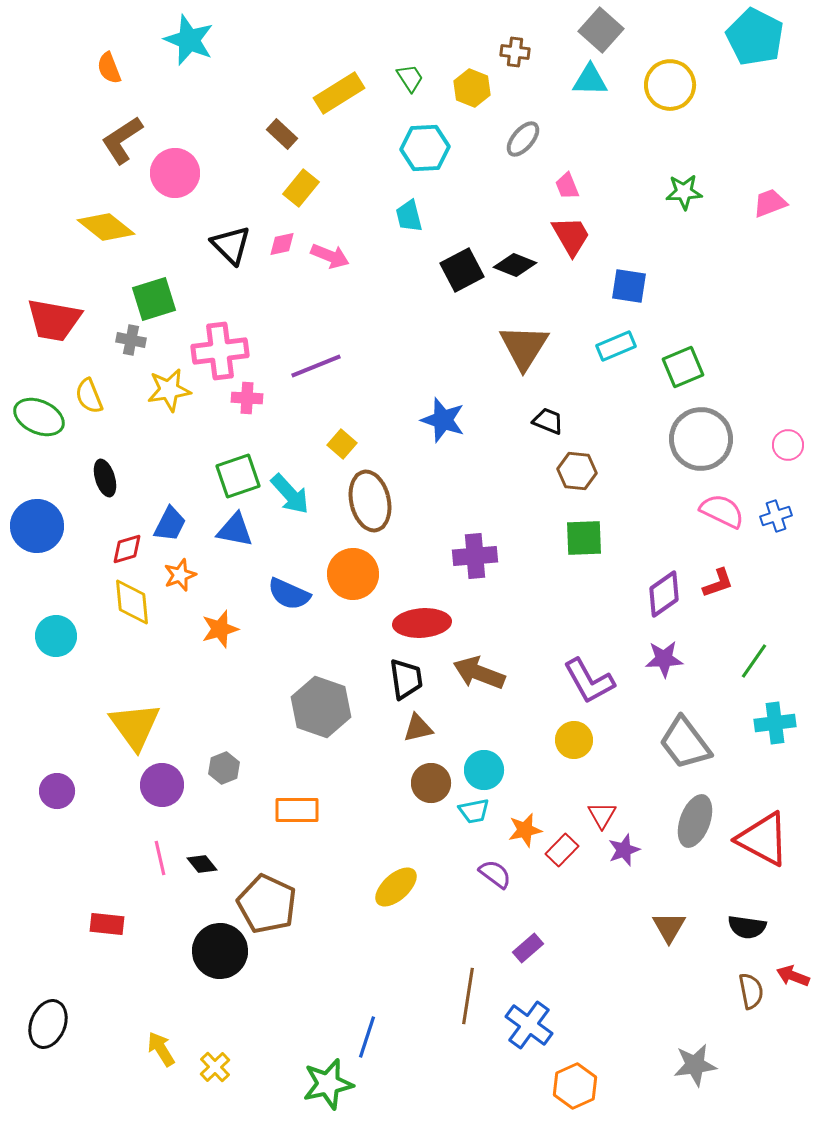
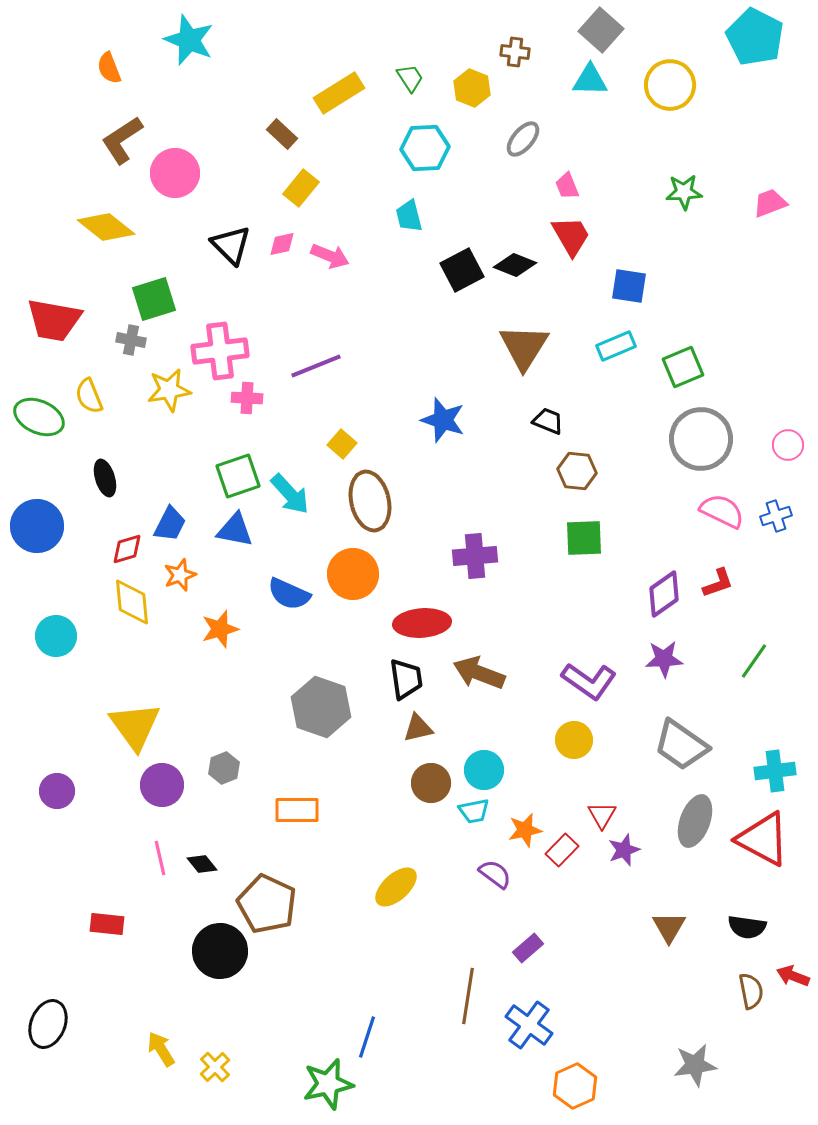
purple L-shape at (589, 681): rotated 26 degrees counterclockwise
cyan cross at (775, 723): moved 48 px down
gray trapezoid at (685, 743): moved 4 px left, 2 px down; rotated 18 degrees counterclockwise
